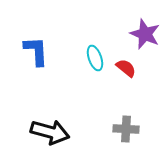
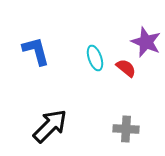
purple star: moved 1 px right, 8 px down
blue L-shape: rotated 12 degrees counterclockwise
black arrow: moved 6 px up; rotated 60 degrees counterclockwise
